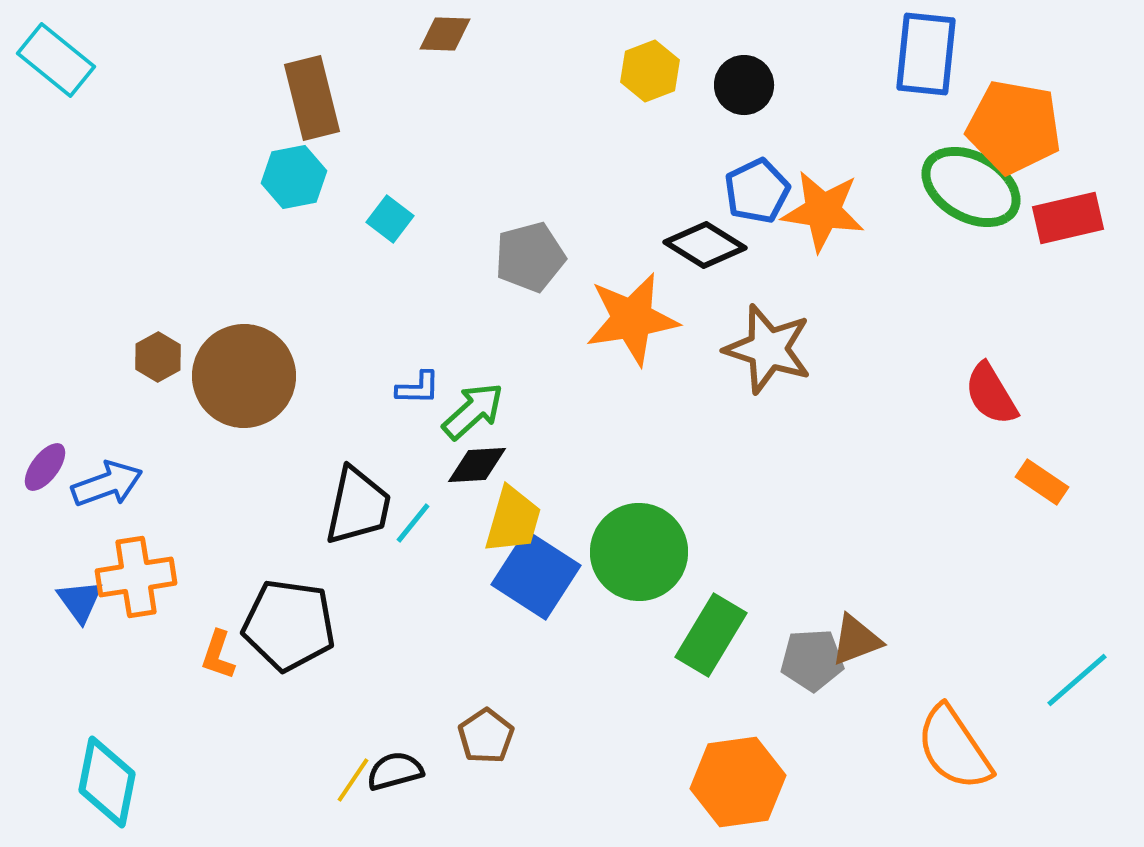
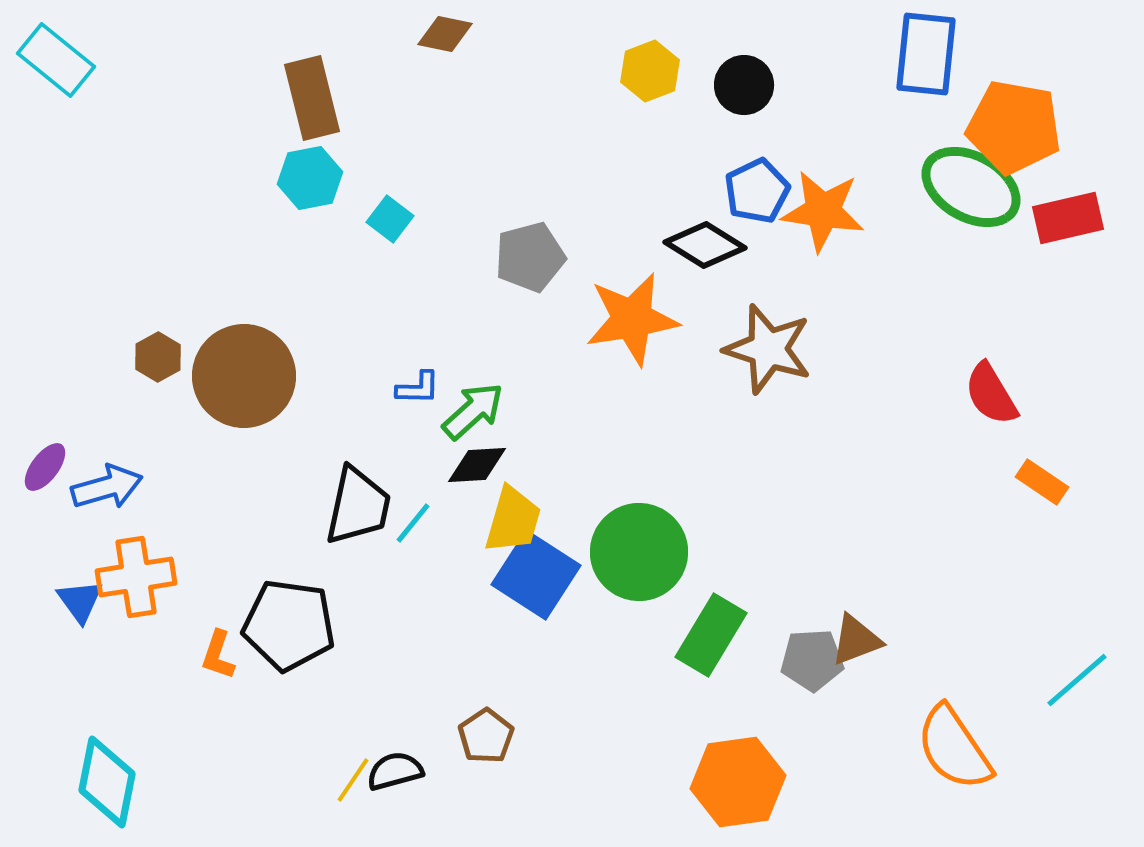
brown diamond at (445, 34): rotated 10 degrees clockwise
cyan hexagon at (294, 177): moved 16 px right, 1 px down
blue arrow at (107, 484): moved 3 px down; rotated 4 degrees clockwise
